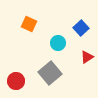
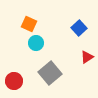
blue square: moved 2 px left
cyan circle: moved 22 px left
red circle: moved 2 px left
